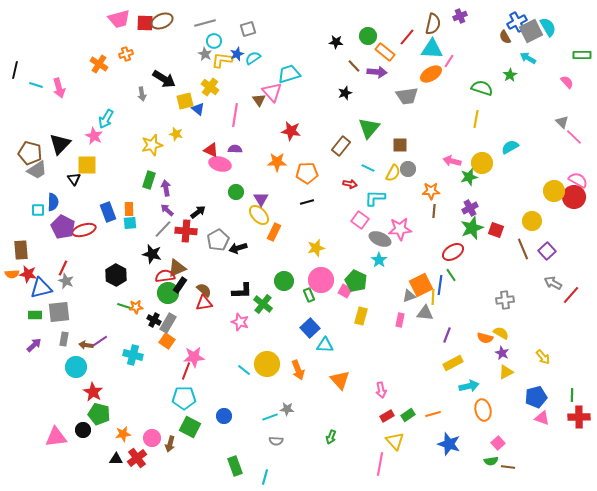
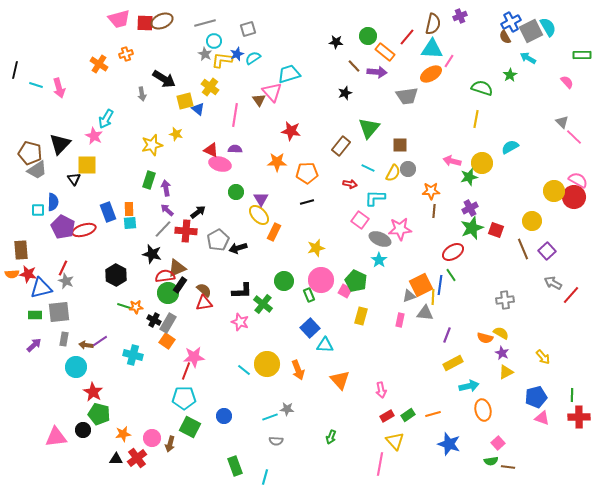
blue cross at (517, 22): moved 6 px left
